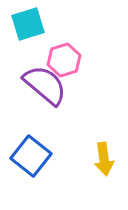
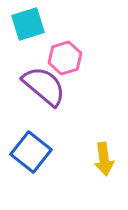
pink hexagon: moved 1 px right, 2 px up
purple semicircle: moved 1 px left, 1 px down
blue square: moved 4 px up
